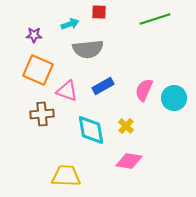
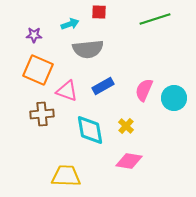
cyan diamond: moved 1 px left
